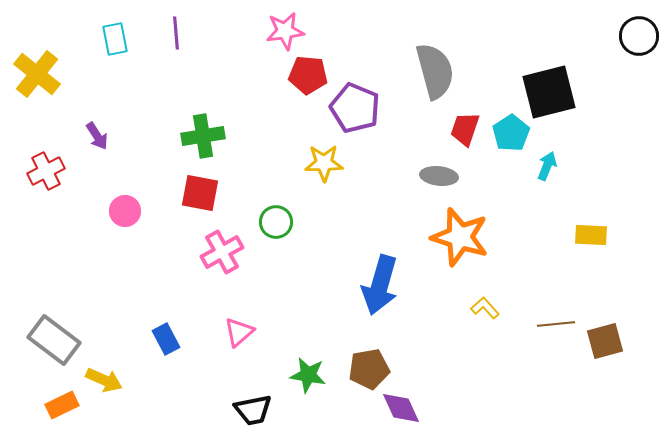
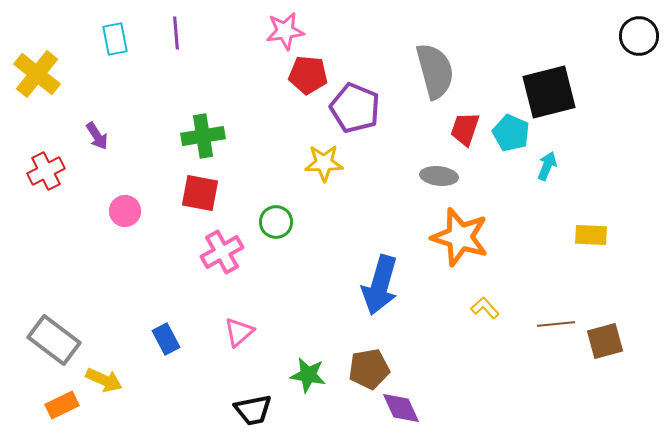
cyan pentagon: rotated 15 degrees counterclockwise
